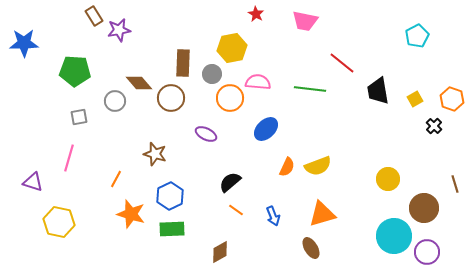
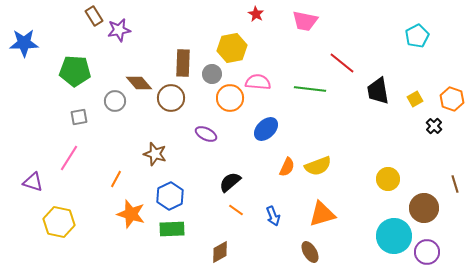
pink line at (69, 158): rotated 16 degrees clockwise
brown ellipse at (311, 248): moved 1 px left, 4 px down
